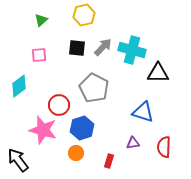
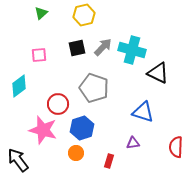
green triangle: moved 7 px up
black square: rotated 18 degrees counterclockwise
black triangle: rotated 25 degrees clockwise
gray pentagon: rotated 8 degrees counterclockwise
red circle: moved 1 px left, 1 px up
red semicircle: moved 12 px right
